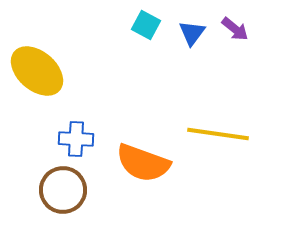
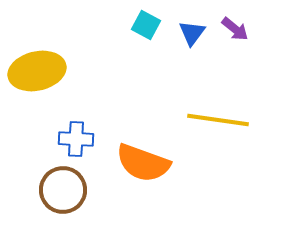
yellow ellipse: rotated 54 degrees counterclockwise
yellow line: moved 14 px up
